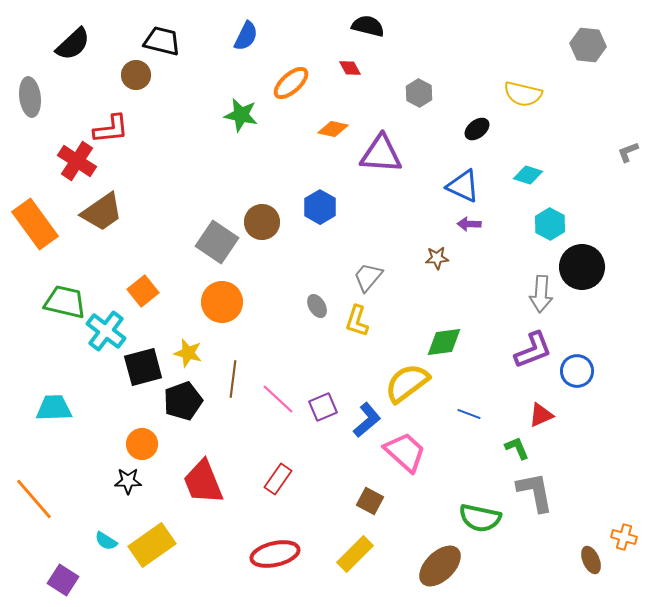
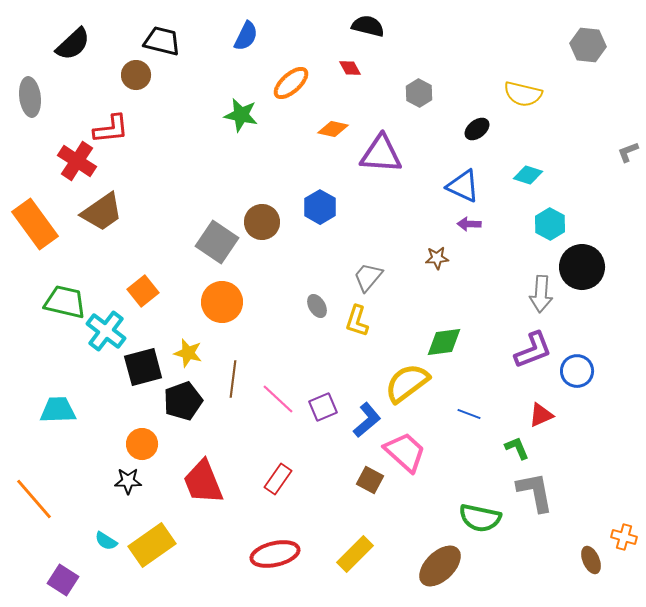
cyan trapezoid at (54, 408): moved 4 px right, 2 px down
brown square at (370, 501): moved 21 px up
